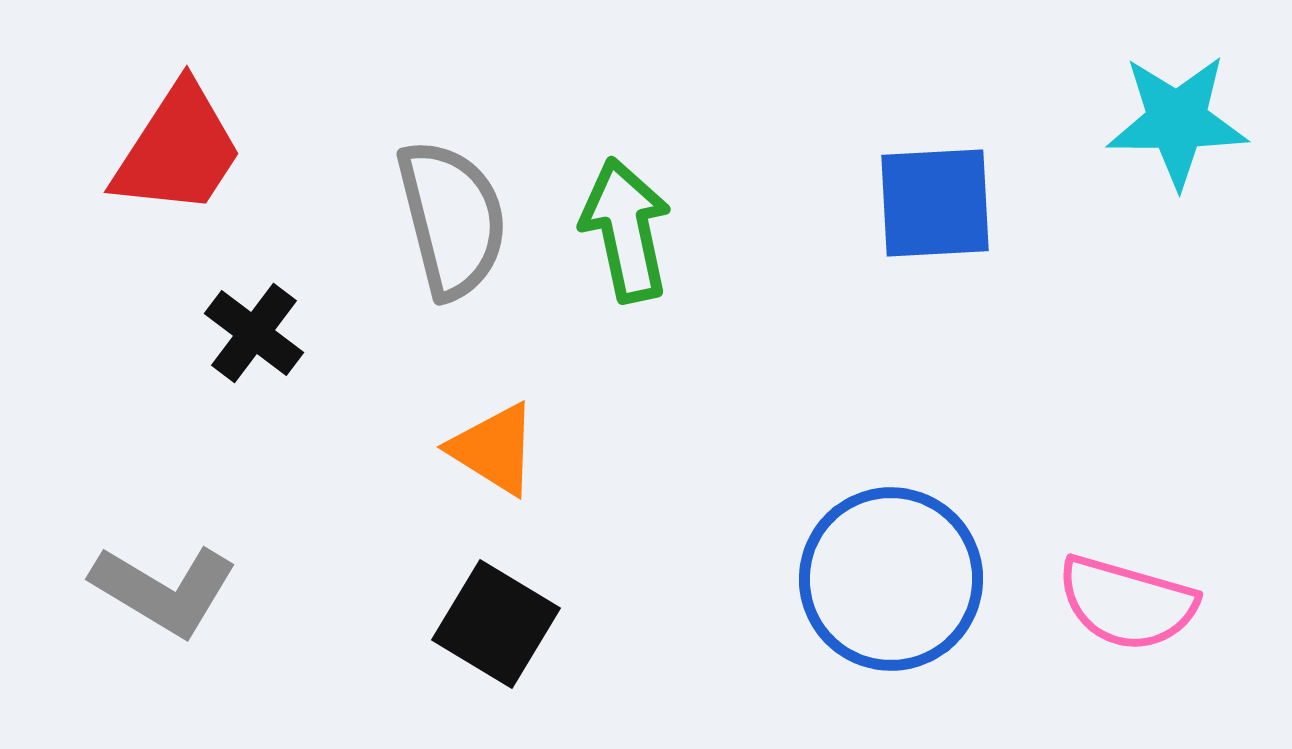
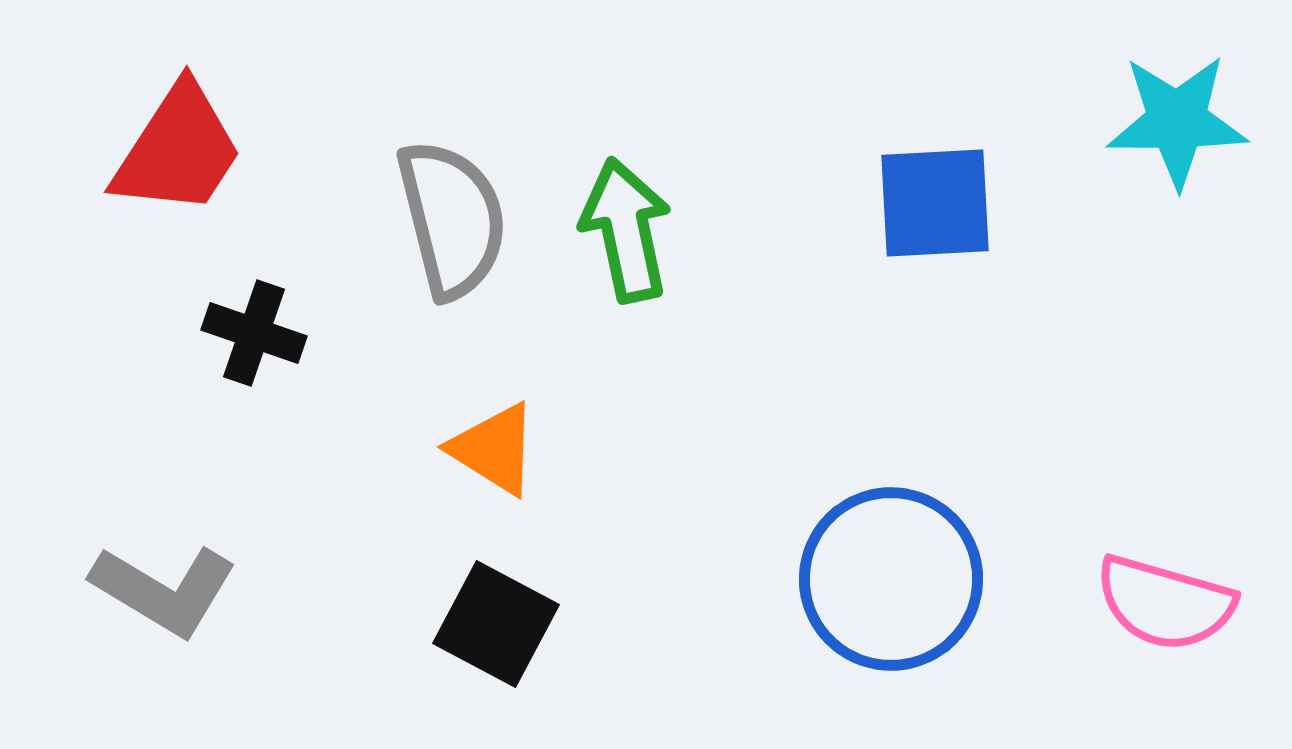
black cross: rotated 18 degrees counterclockwise
pink semicircle: moved 38 px right
black square: rotated 3 degrees counterclockwise
